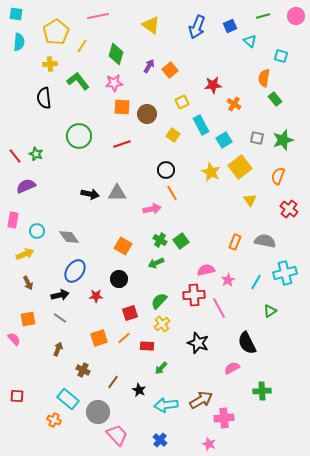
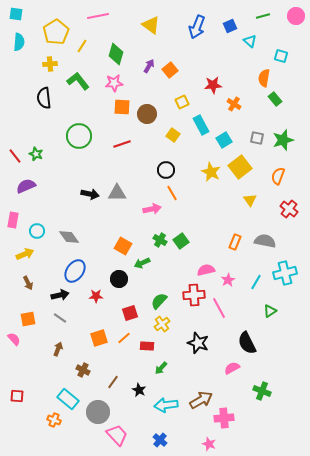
green arrow at (156, 263): moved 14 px left
green cross at (262, 391): rotated 24 degrees clockwise
